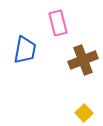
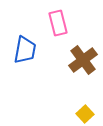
brown cross: rotated 16 degrees counterclockwise
yellow square: moved 1 px right, 1 px down
